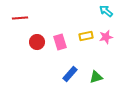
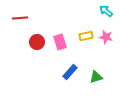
pink star: rotated 24 degrees clockwise
blue rectangle: moved 2 px up
